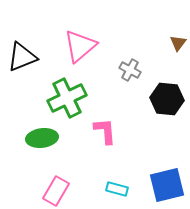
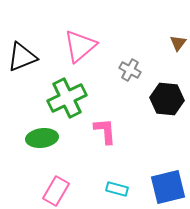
blue square: moved 1 px right, 2 px down
